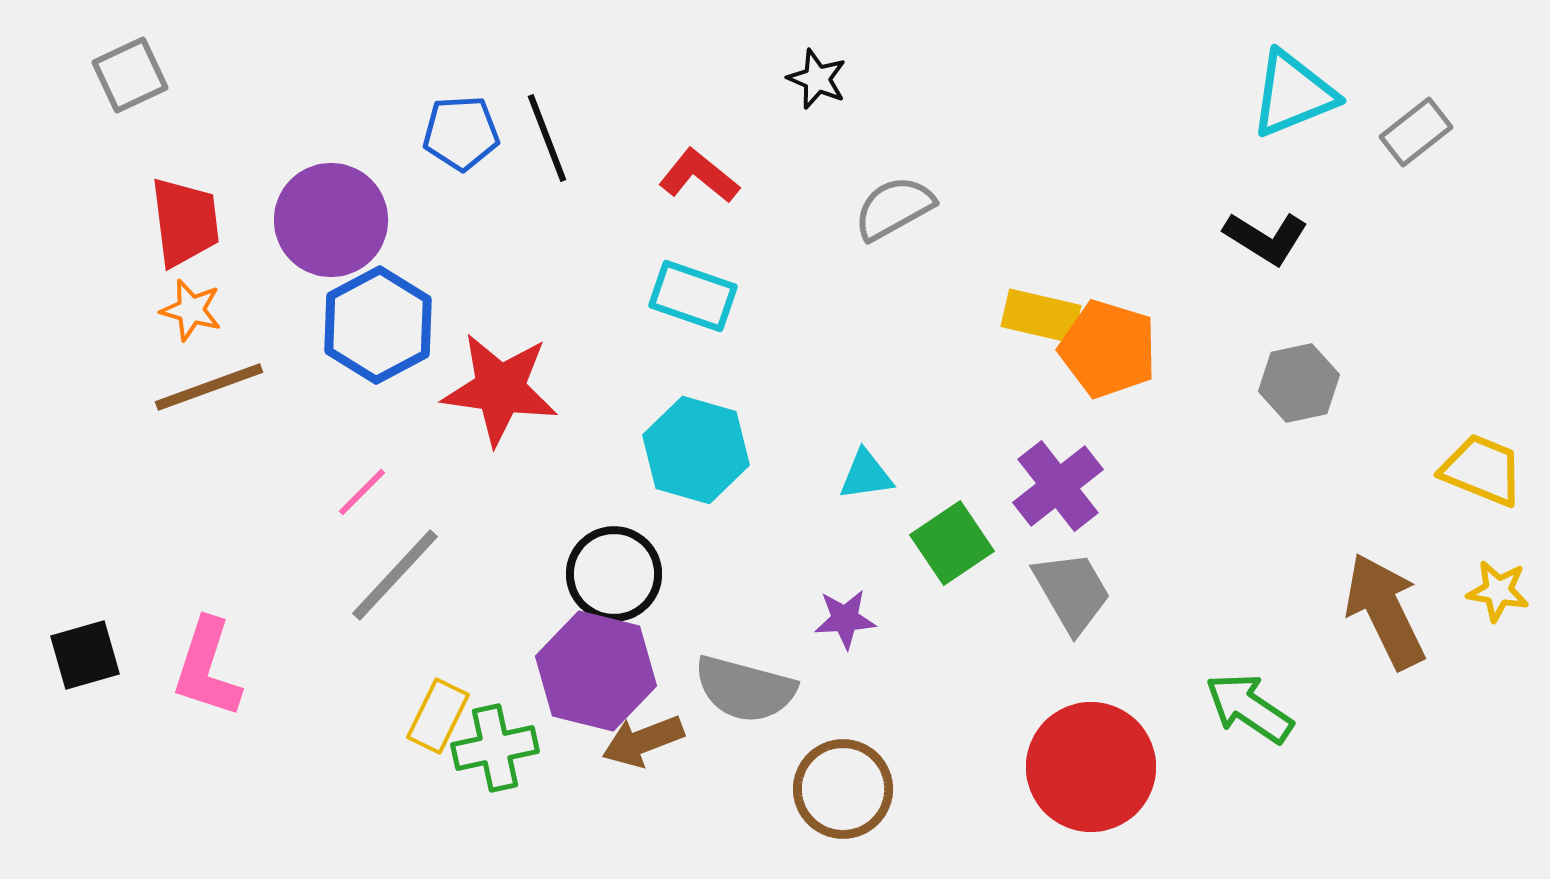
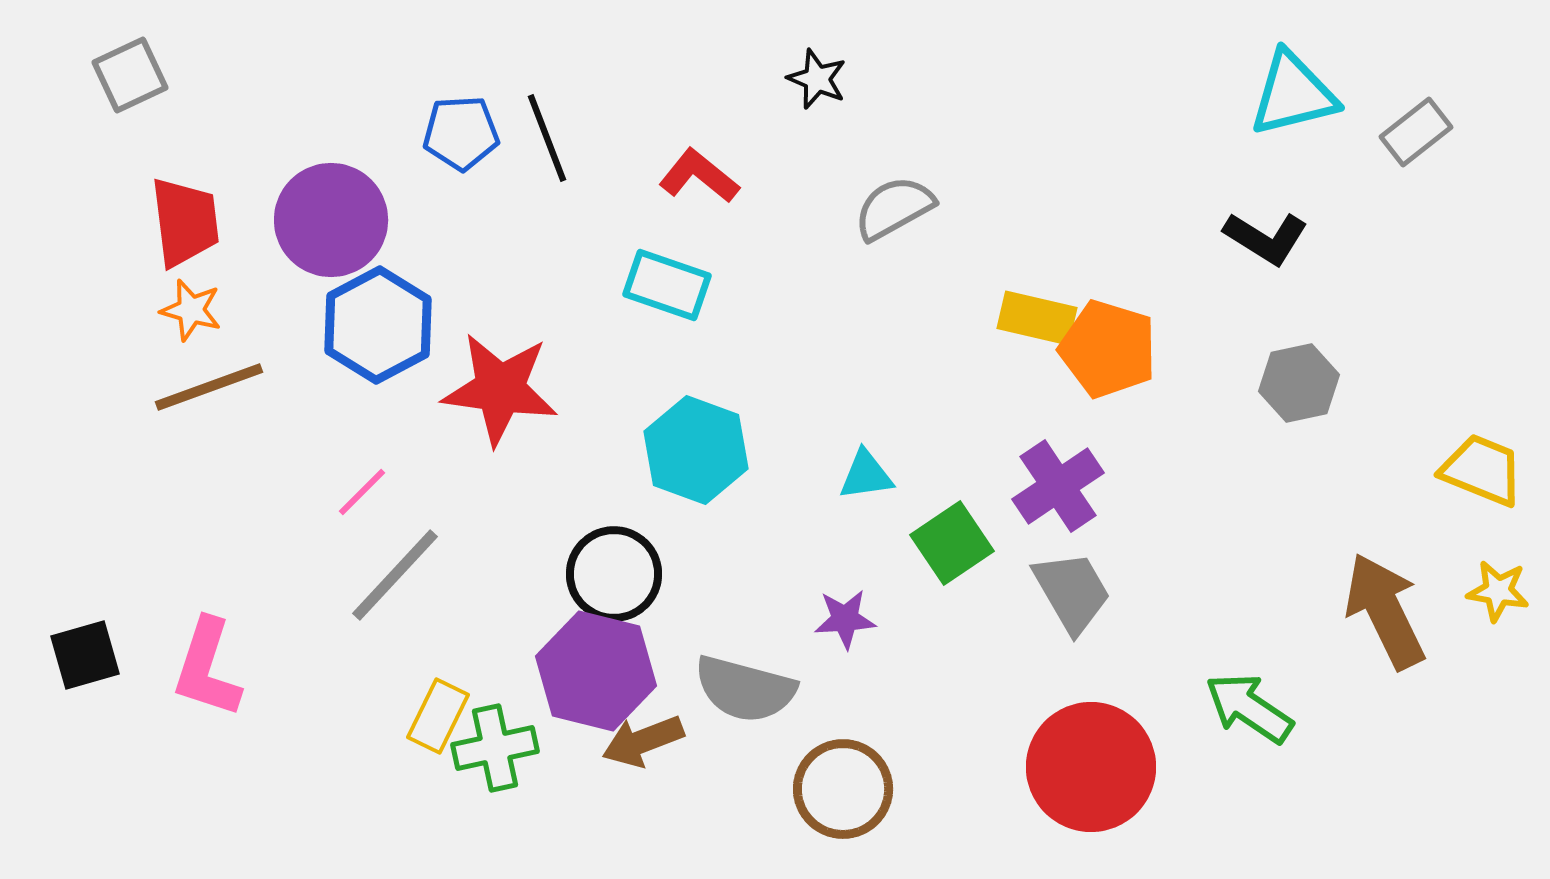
cyan triangle at (1293, 94): rotated 8 degrees clockwise
cyan rectangle at (693, 296): moved 26 px left, 11 px up
yellow rectangle at (1041, 316): moved 4 px left, 2 px down
cyan hexagon at (696, 450): rotated 4 degrees clockwise
purple cross at (1058, 486): rotated 4 degrees clockwise
